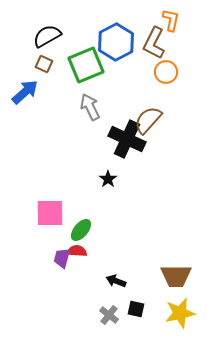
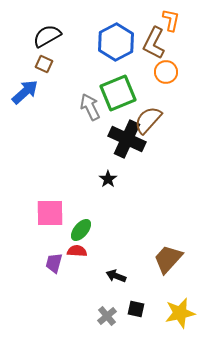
green square: moved 32 px right, 28 px down
purple trapezoid: moved 8 px left, 5 px down
brown trapezoid: moved 8 px left, 17 px up; rotated 132 degrees clockwise
black arrow: moved 5 px up
gray cross: moved 2 px left, 1 px down; rotated 12 degrees clockwise
